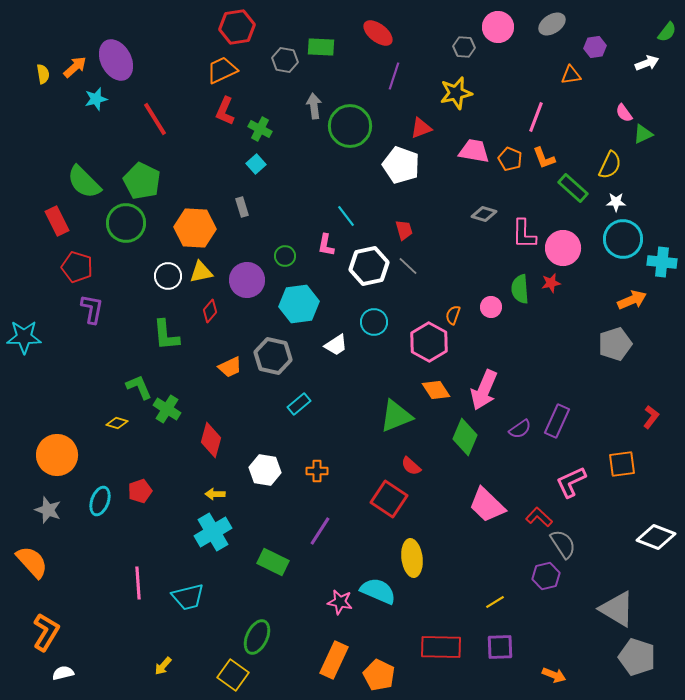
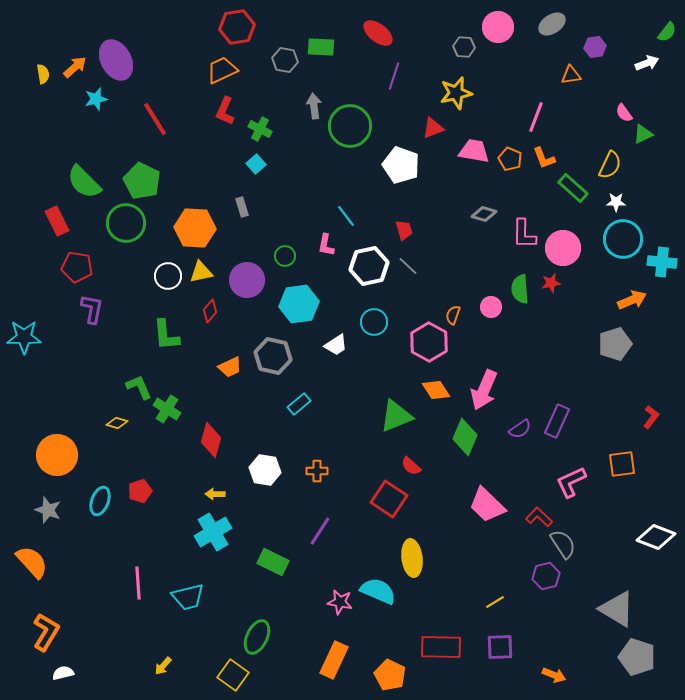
red triangle at (421, 128): moved 12 px right
red pentagon at (77, 267): rotated 8 degrees counterclockwise
orange pentagon at (379, 675): moved 11 px right
